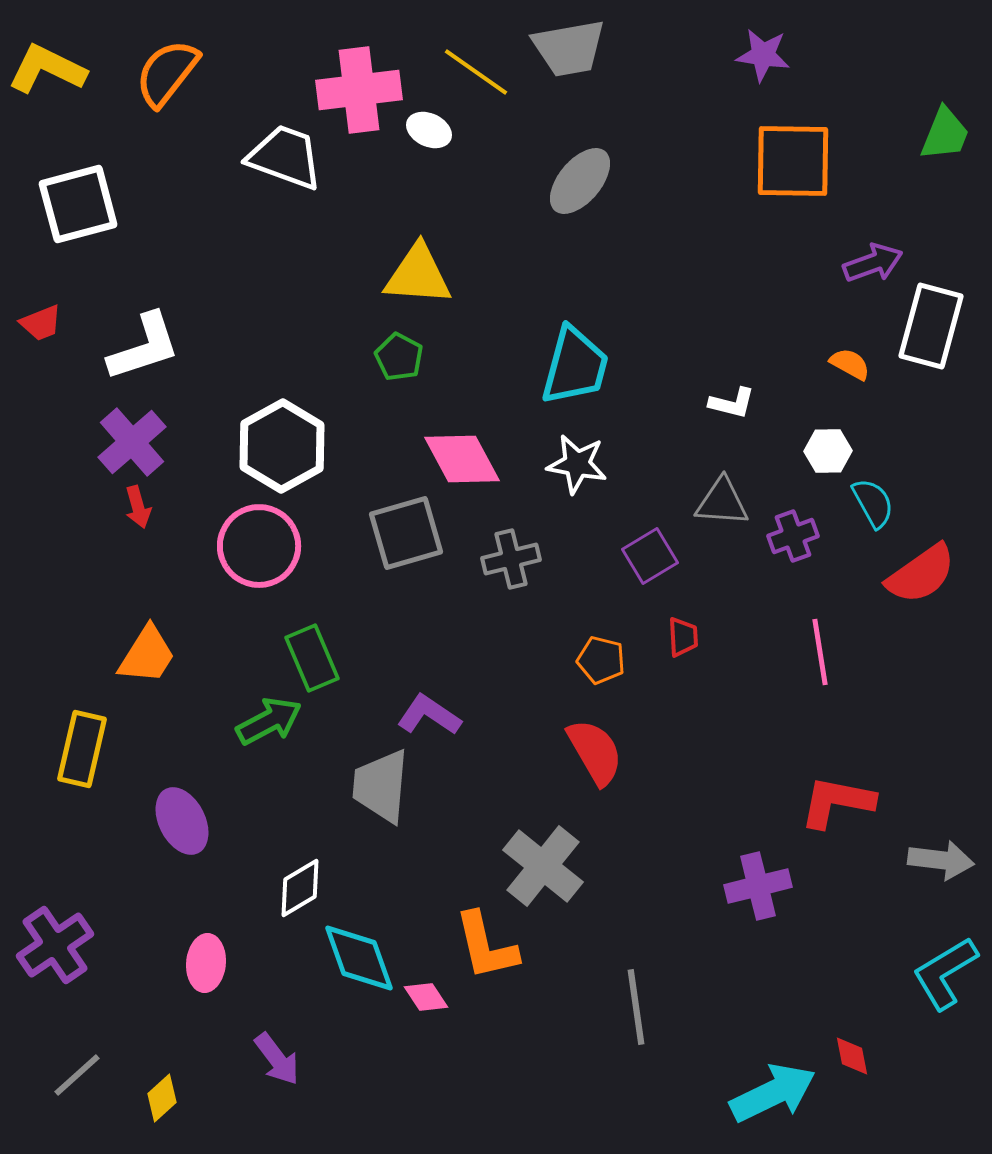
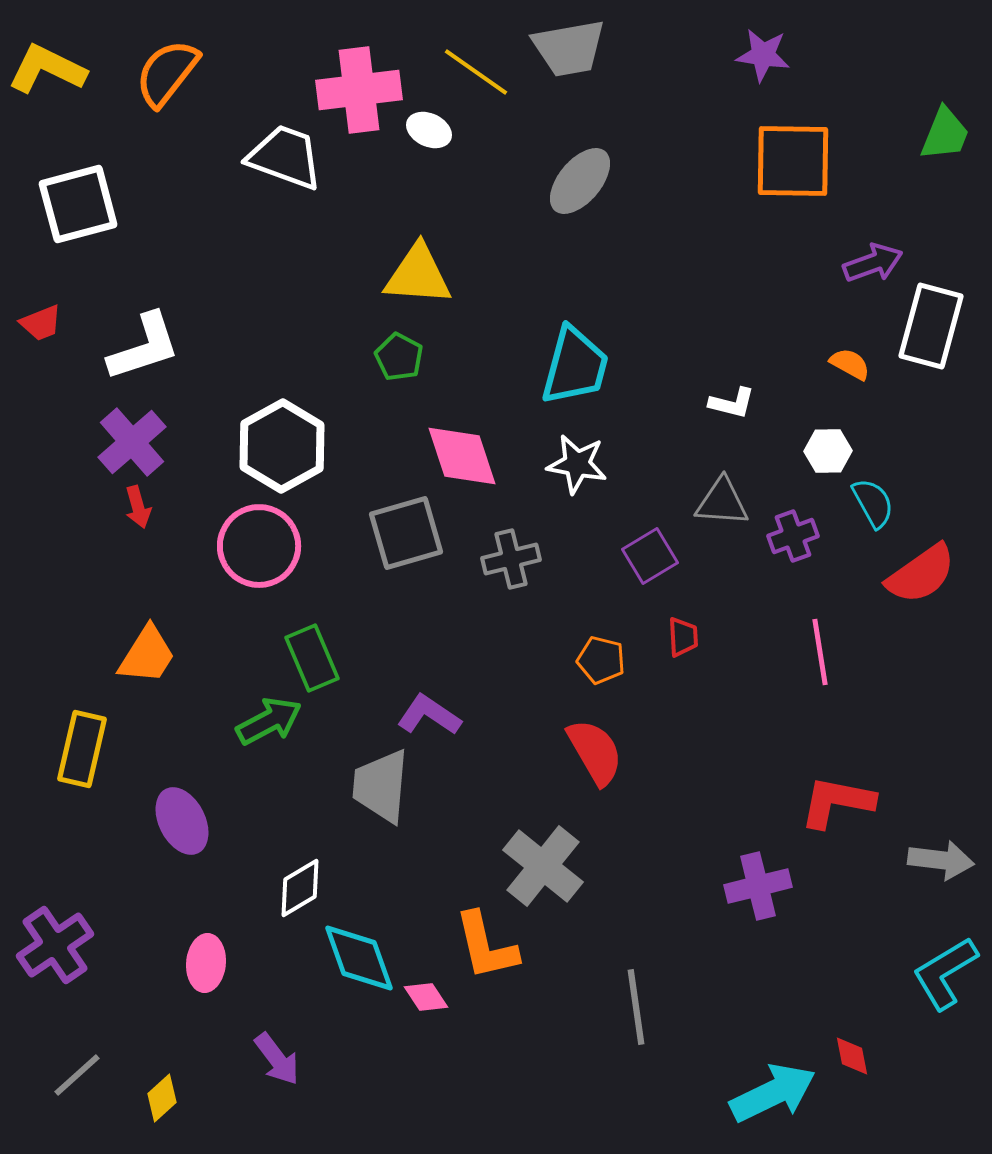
pink diamond at (462, 459): moved 3 px up; rotated 10 degrees clockwise
